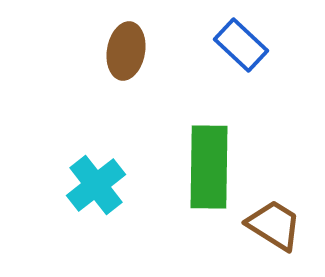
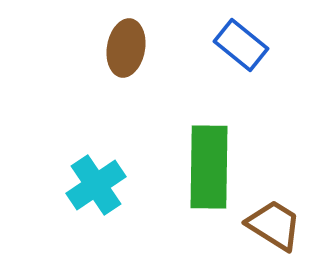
blue rectangle: rotated 4 degrees counterclockwise
brown ellipse: moved 3 px up
cyan cross: rotated 4 degrees clockwise
